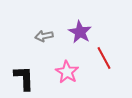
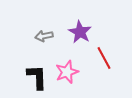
pink star: rotated 20 degrees clockwise
black L-shape: moved 13 px right, 1 px up
